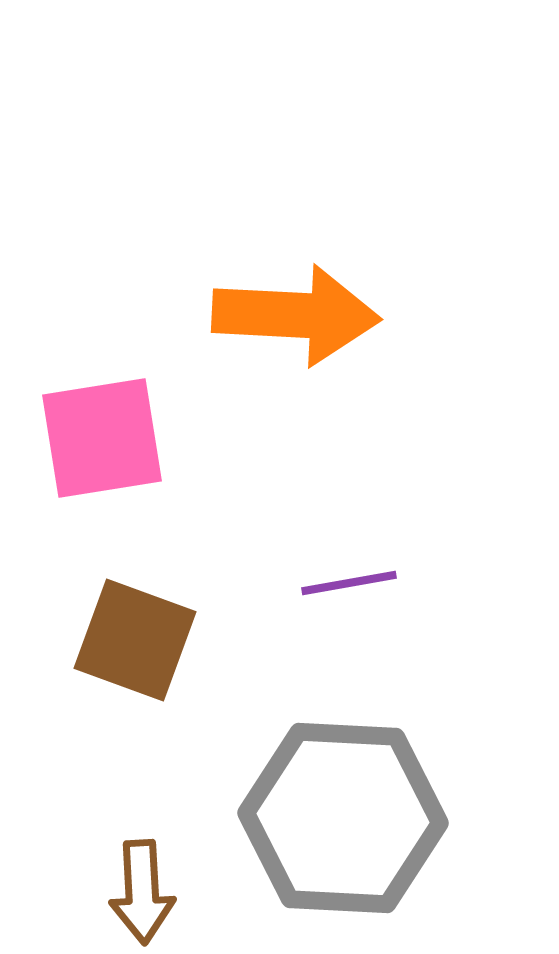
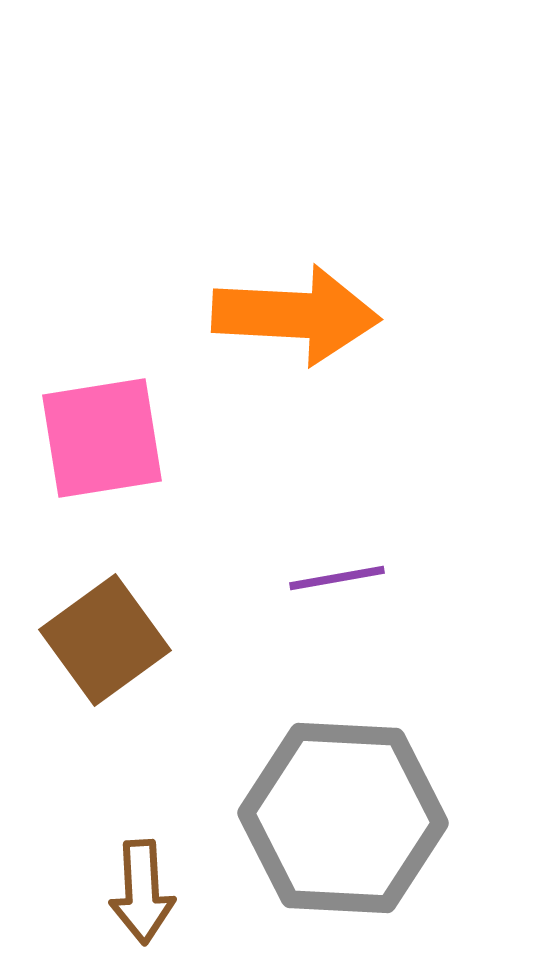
purple line: moved 12 px left, 5 px up
brown square: moved 30 px left; rotated 34 degrees clockwise
